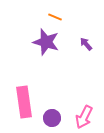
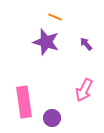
pink arrow: moved 27 px up
